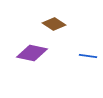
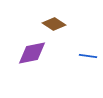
purple diamond: rotated 24 degrees counterclockwise
